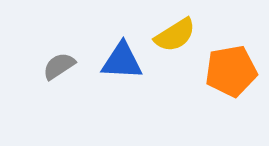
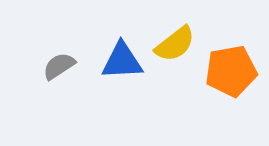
yellow semicircle: moved 9 px down; rotated 6 degrees counterclockwise
blue triangle: rotated 6 degrees counterclockwise
